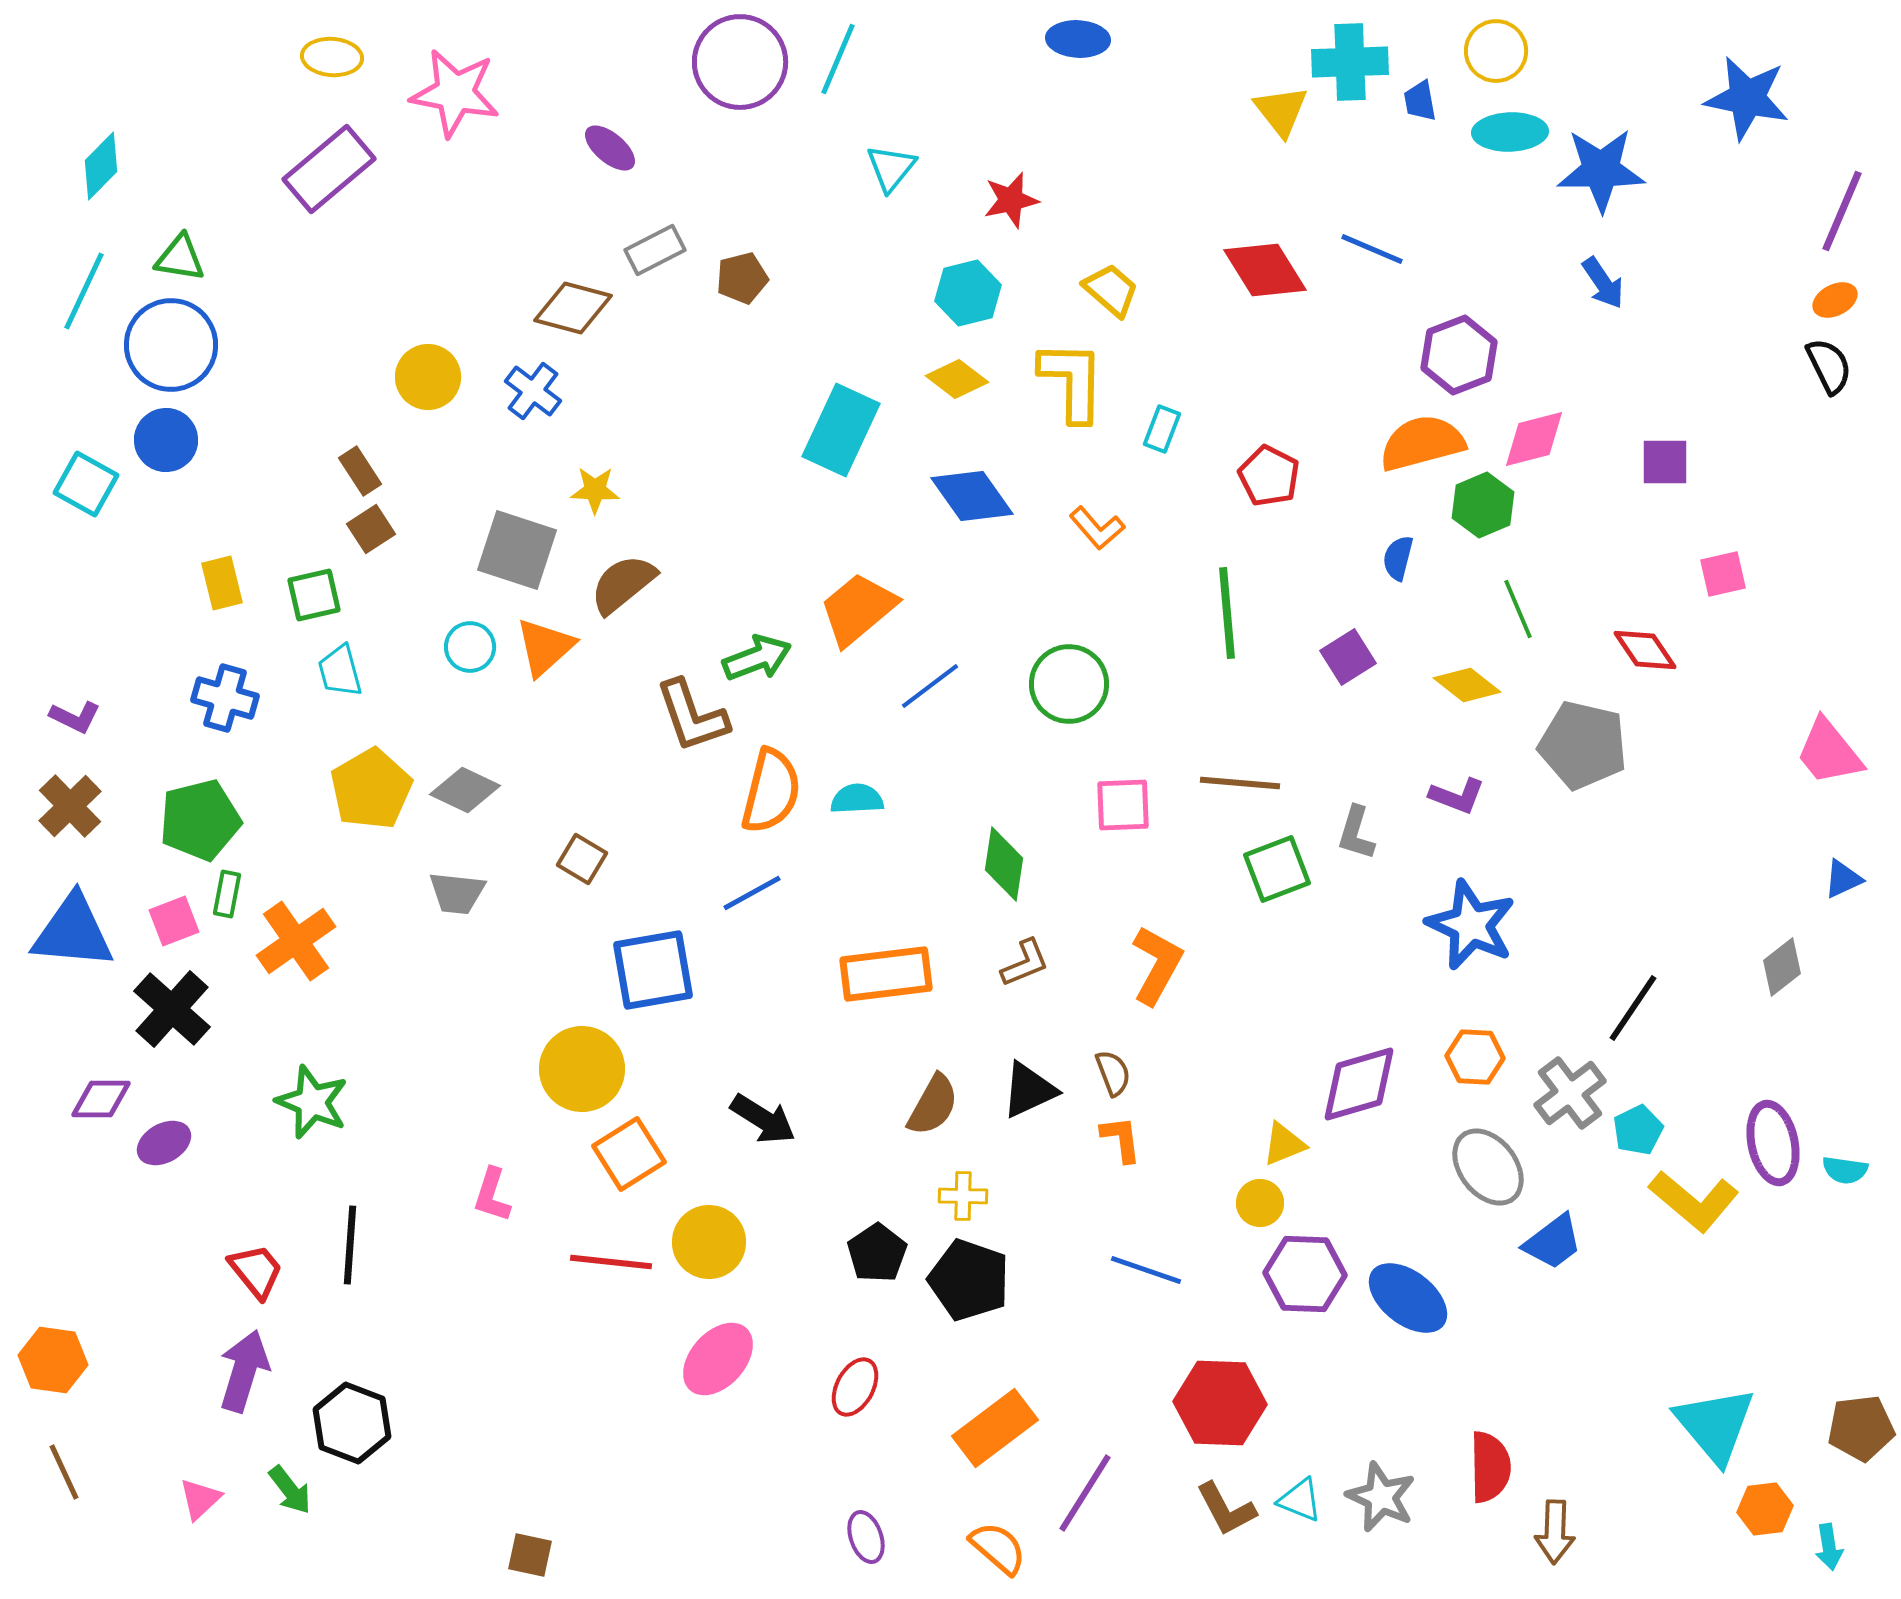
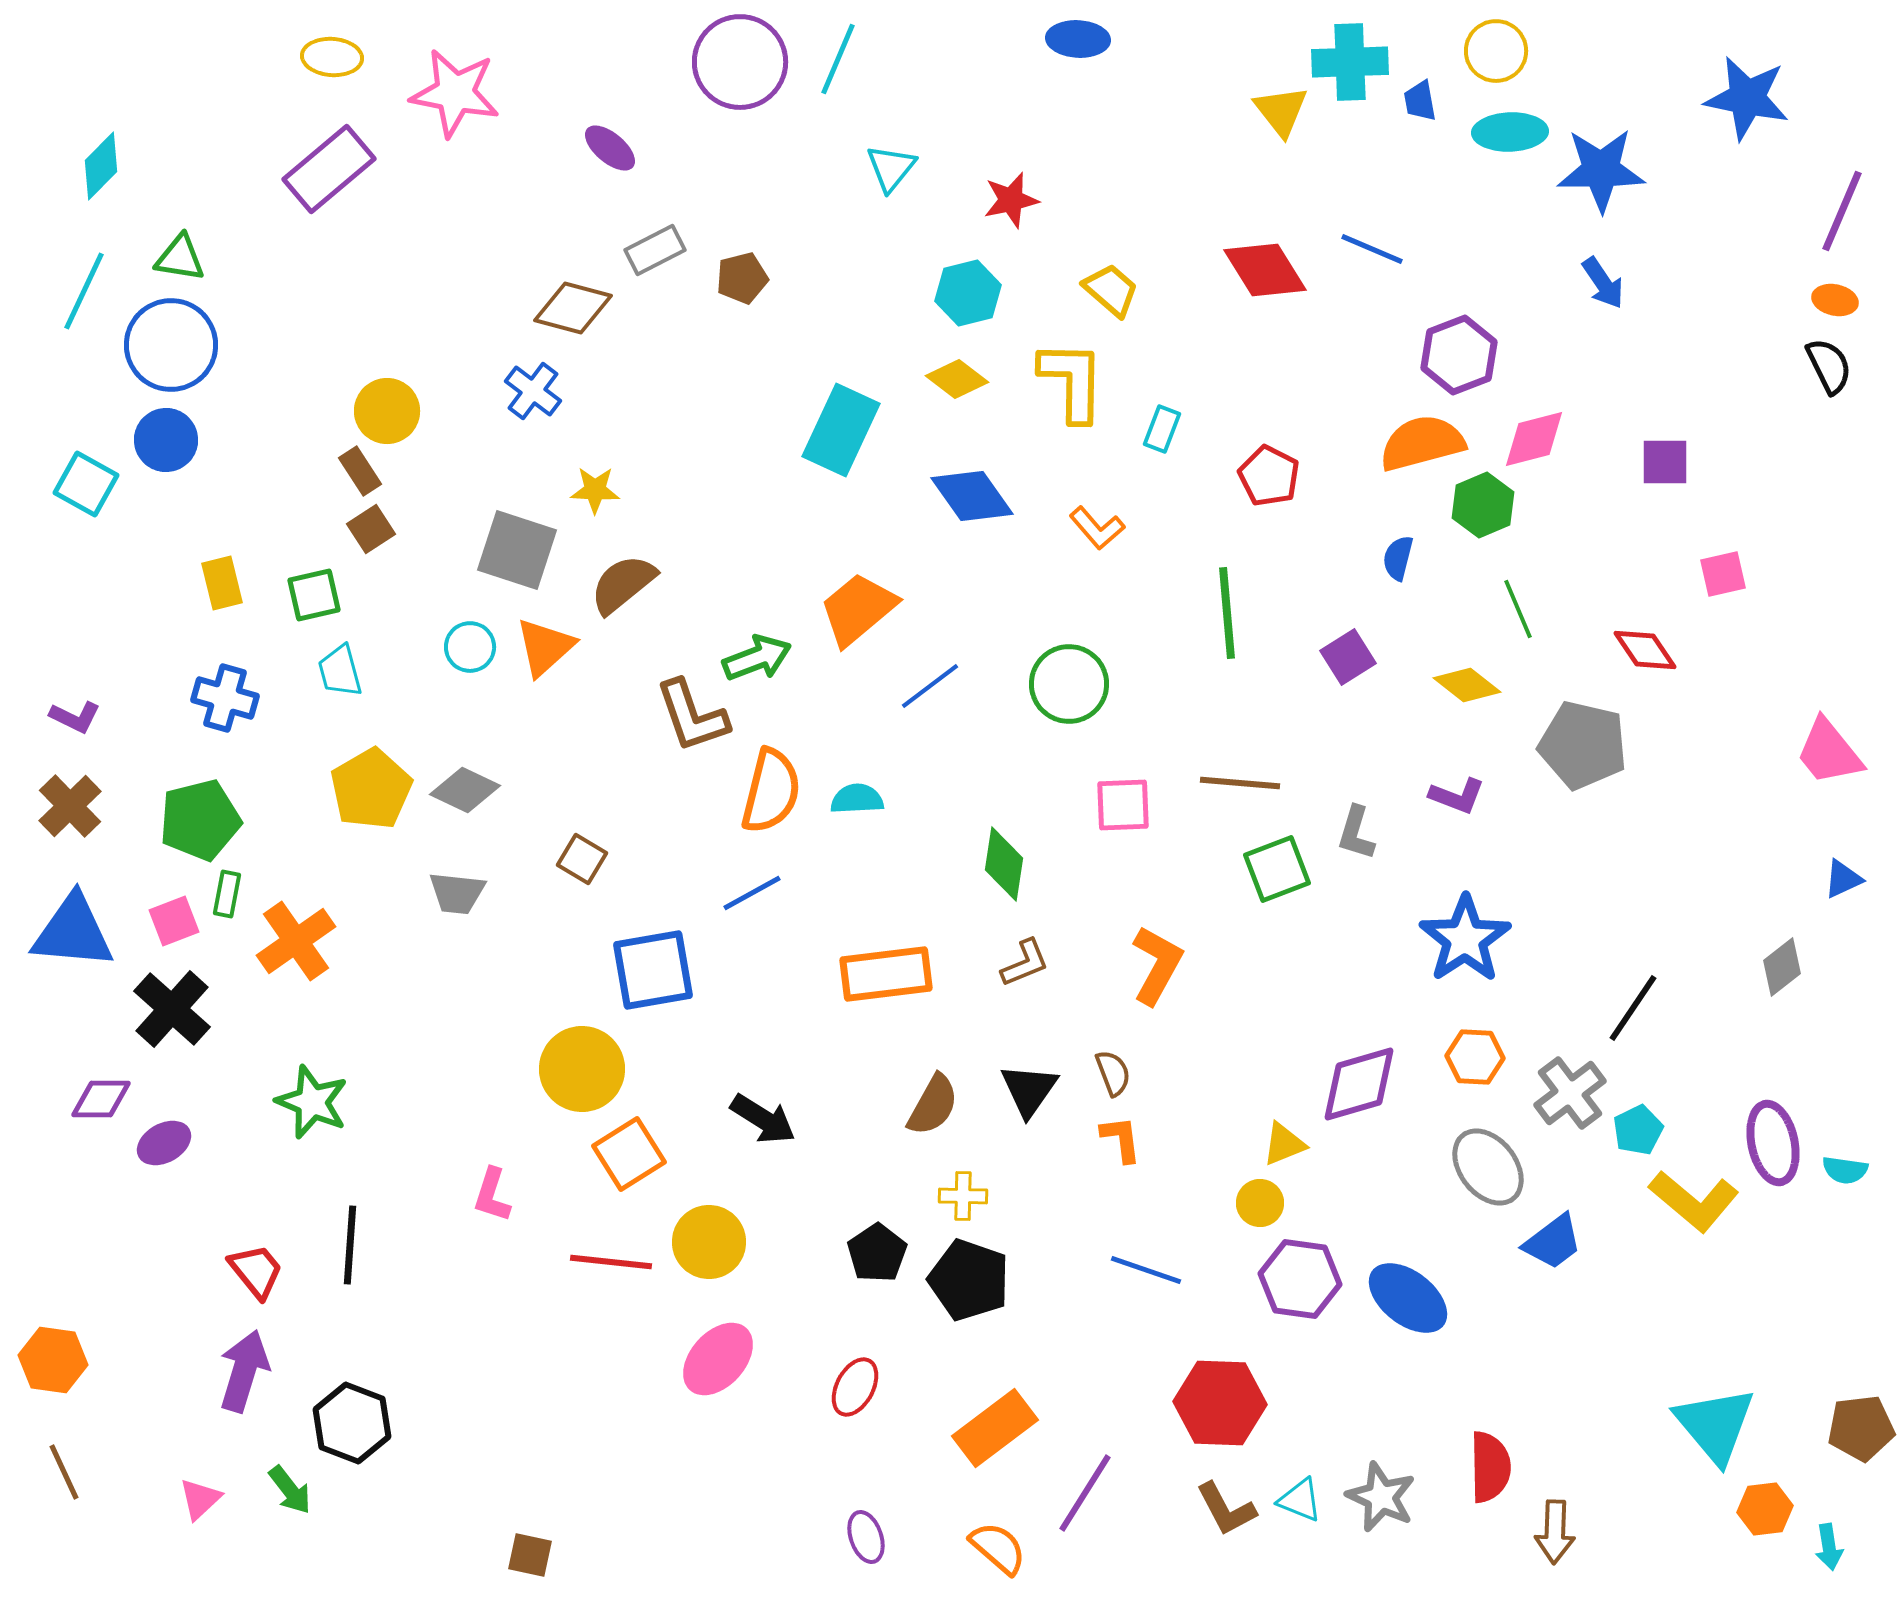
orange ellipse at (1835, 300): rotated 39 degrees clockwise
yellow circle at (428, 377): moved 41 px left, 34 px down
blue star at (1471, 925): moved 6 px left, 14 px down; rotated 14 degrees clockwise
black triangle at (1029, 1090): rotated 30 degrees counterclockwise
purple hexagon at (1305, 1274): moved 5 px left, 5 px down; rotated 6 degrees clockwise
